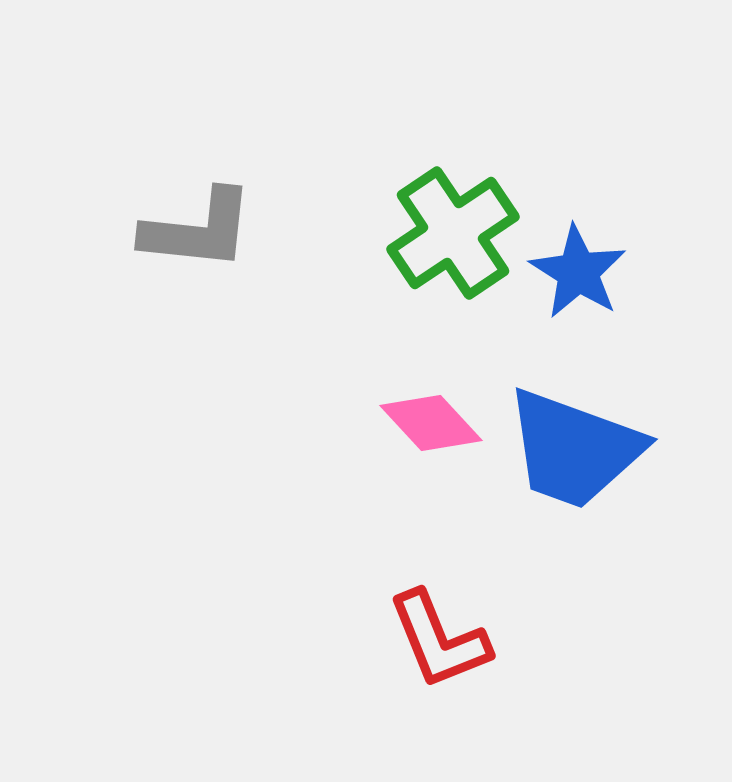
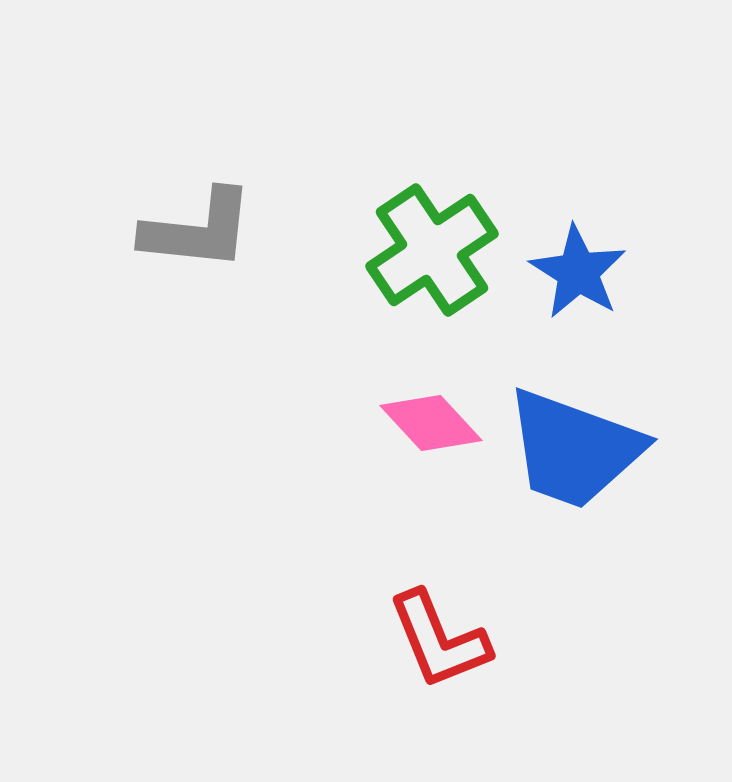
green cross: moved 21 px left, 17 px down
